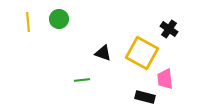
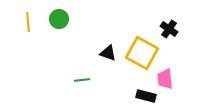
black triangle: moved 5 px right
black rectangle: moved 1 px right, 1 px up
